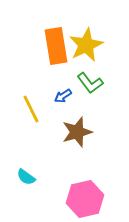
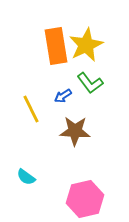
brown star: moved 2 px left, 1 px up; rotated 20 degrees clockwise
